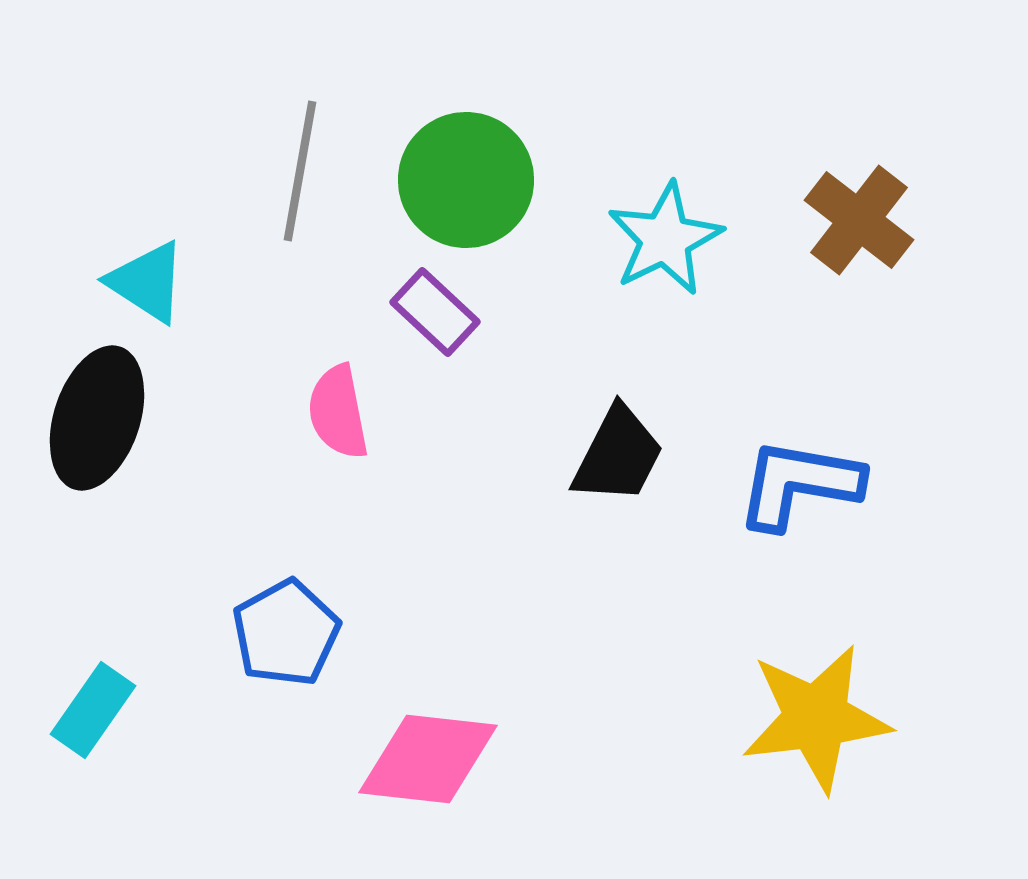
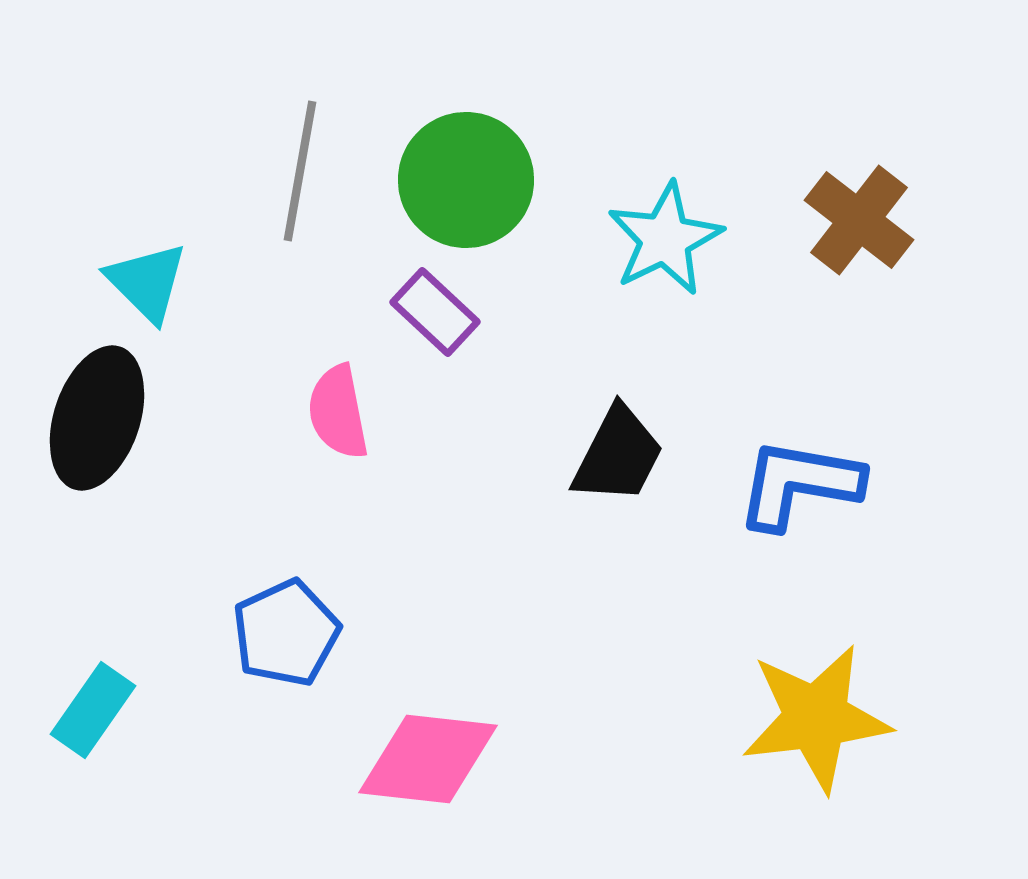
cyan triangle: rotated 12 degrees clockwise
blue pentagon: rotated 4 degrees clockwise
